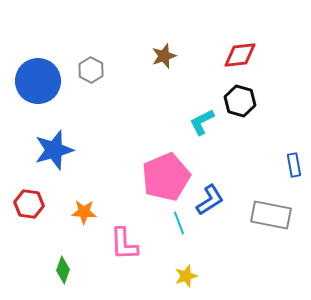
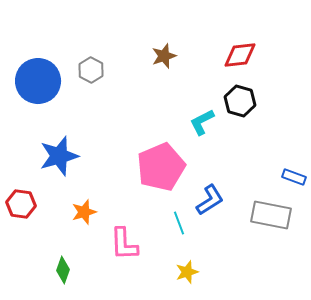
blue star: moved 5 px right, 6 px down
blue rectangle: moved 12 px down; rotated 60 degrees counterclockwise
pink pentagon: moved 5 px left, 10 px up
red hexagon: moved 8 px left
orange star: rotated 20 degrees counterclockwise
yellow star: moved 1 px right, 4 px up
